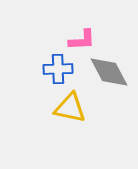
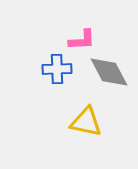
blue cross: moved 1 px left
yellow triangle: moved 16 px right, 14 px down
